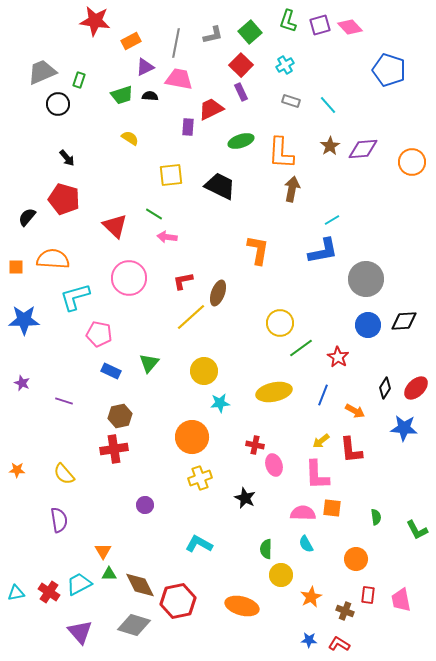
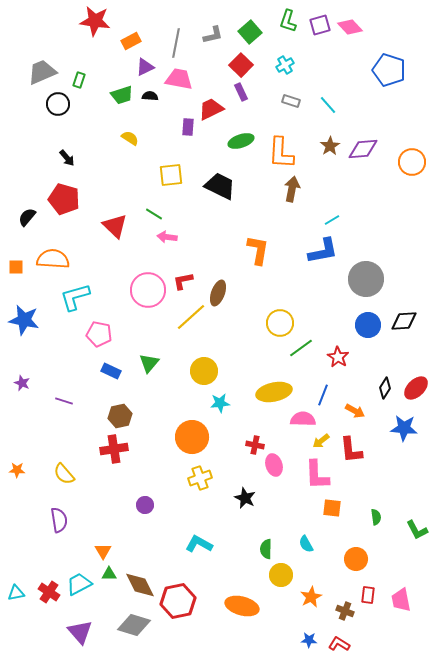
pink circle at (129, 278): moved 19 px right, 12 px down
blue star at (24, 320): rotated 12 degrees clockwise
pink semicircle at (303, 513): moved 94 px up
